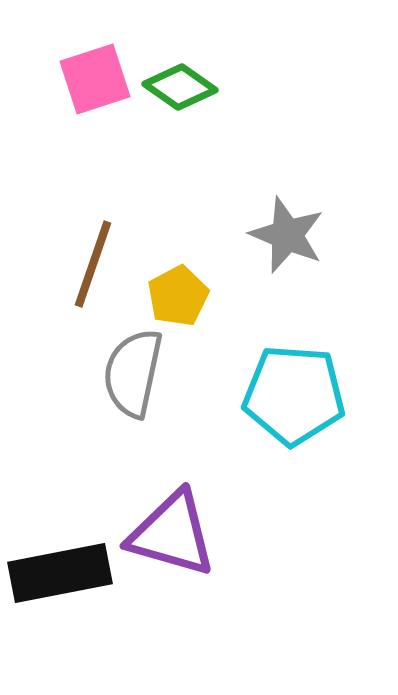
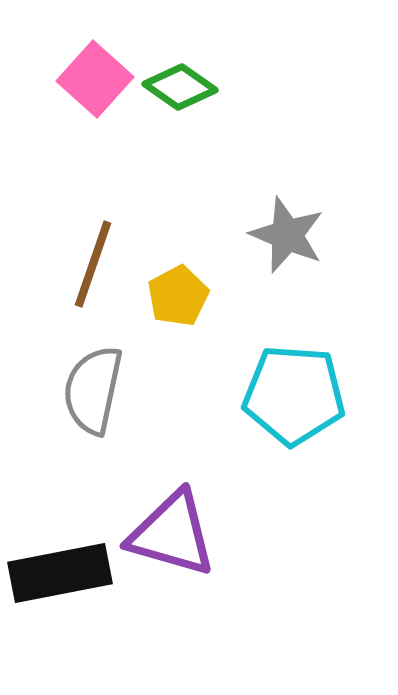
pink square: rotated 30 degrees counterclockwise
gray semicircle: moved 40 px left, 17 px down
